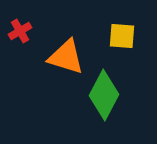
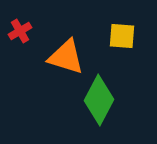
green diamond: moved 5 px left, 5 px down
